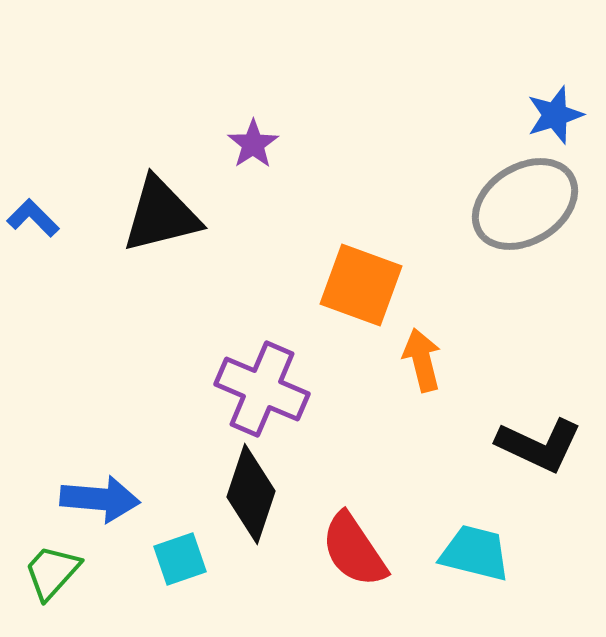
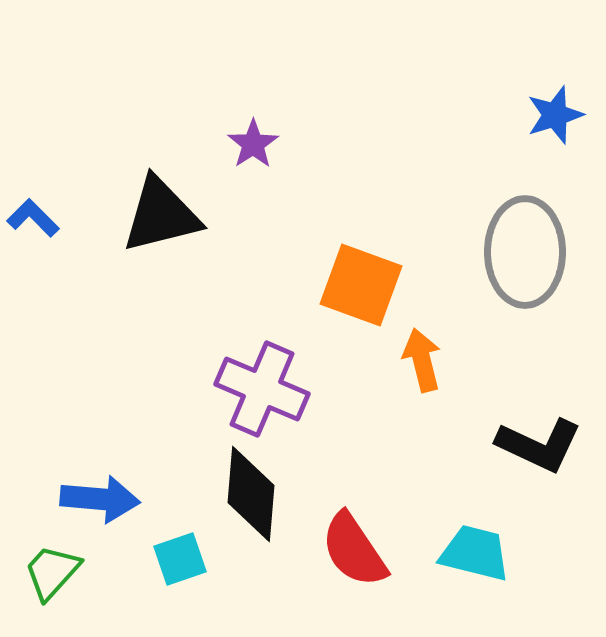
gray ellipse: moved 48 px down; rotated 58 degrees counterclockwise
black diamond: rotated 14 degrees counterclockwise
